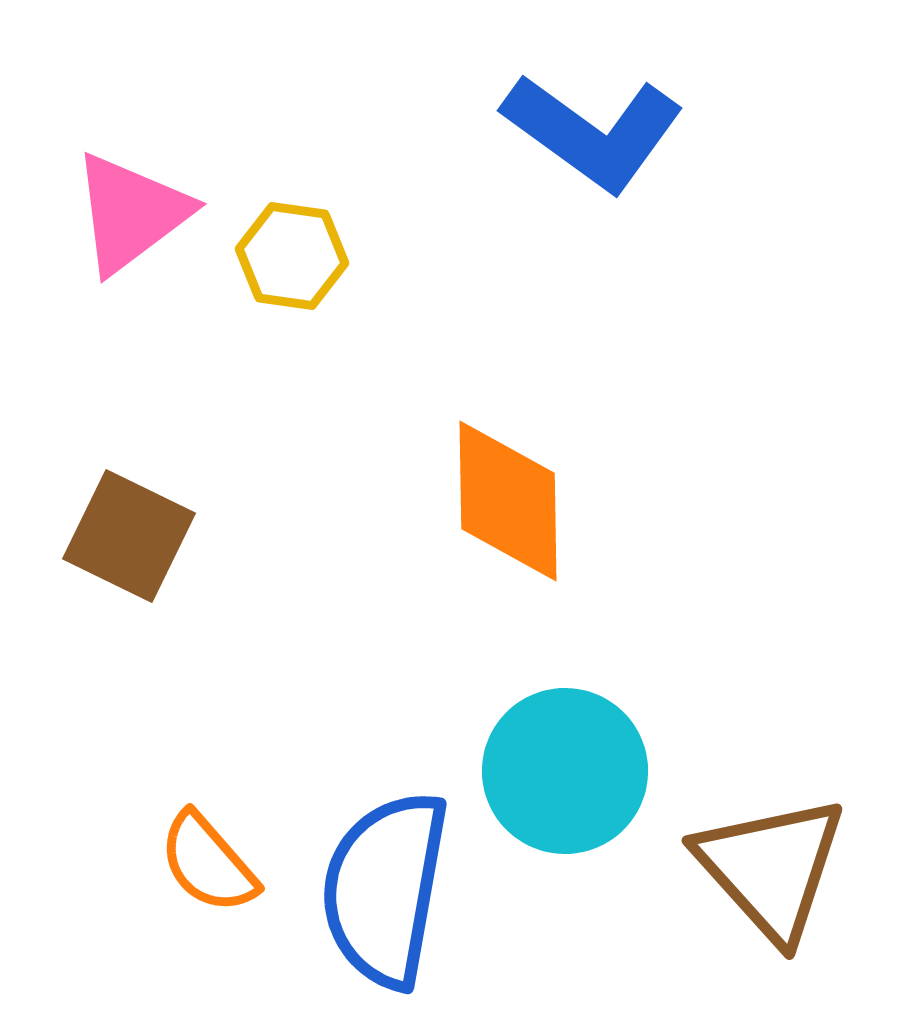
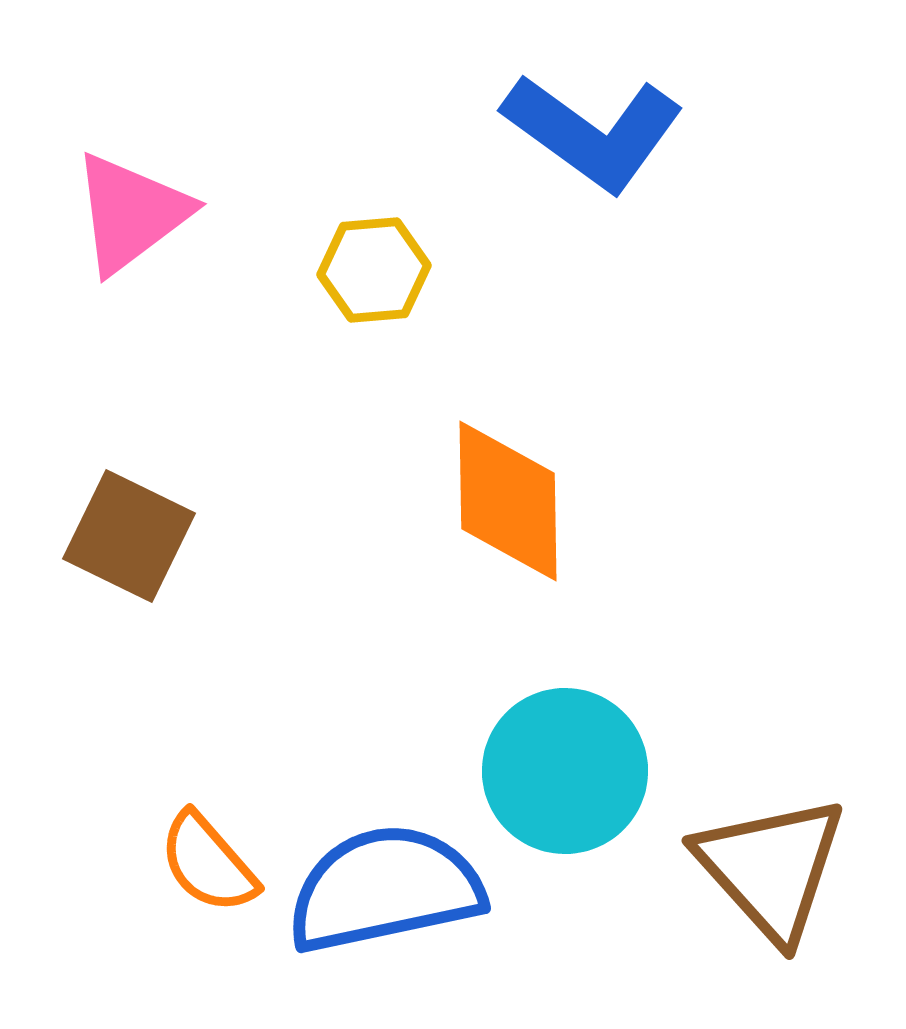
yellow hexagon: moved 82 px right, 14 px down; rotated 13 degrees counterclockwise
blue semicircle: rotated 68 degrees clockwise
